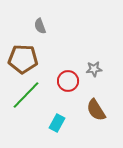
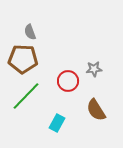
gray semicircle: moved 10 px left, 6 px down
green line: moved 1 px down
